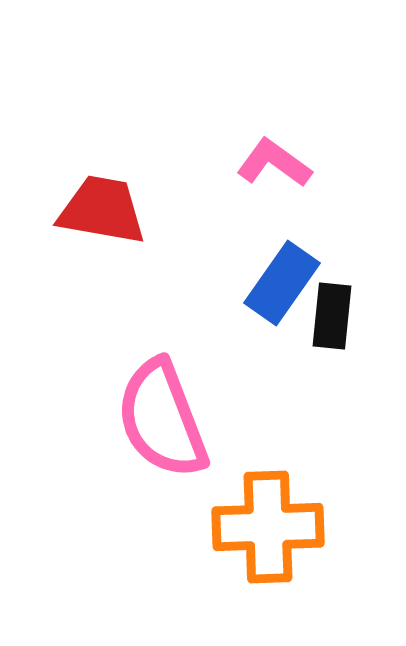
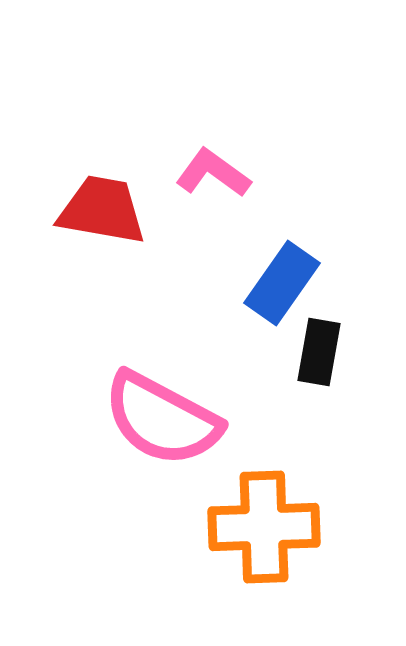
pink L-shape: moved 61 px left, 10 px down
black rectangle: moved 13 px left, 36 px down; rotated 4 degrees clockwise
pink semicircle: rotated 41 degrees counterclockwise
orange cross: moved 4 px left
